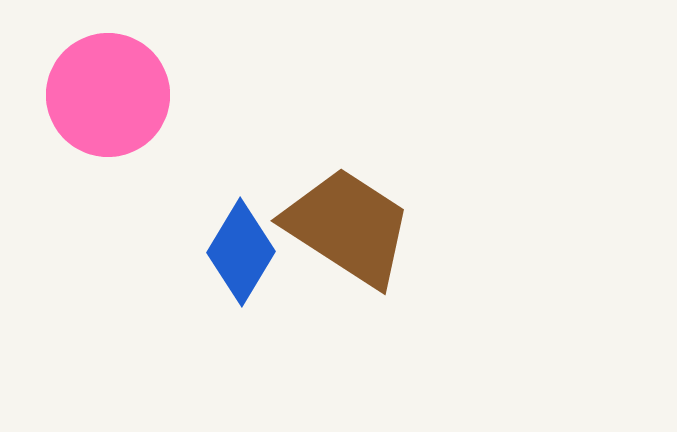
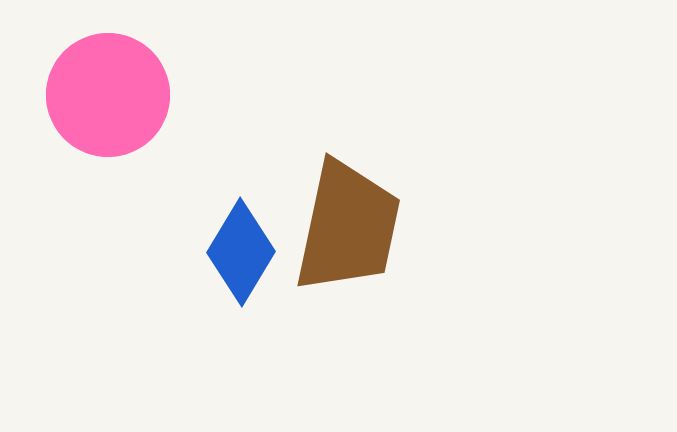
brown trapezoid: rotated 69 degrees clockwise
